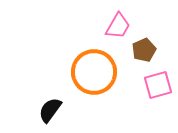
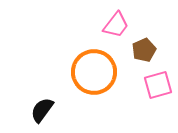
pink trapezoid: moved 2 px left, 1 px up; rotated 8 degrees clockwise
black semicircle: moved 8 px left
